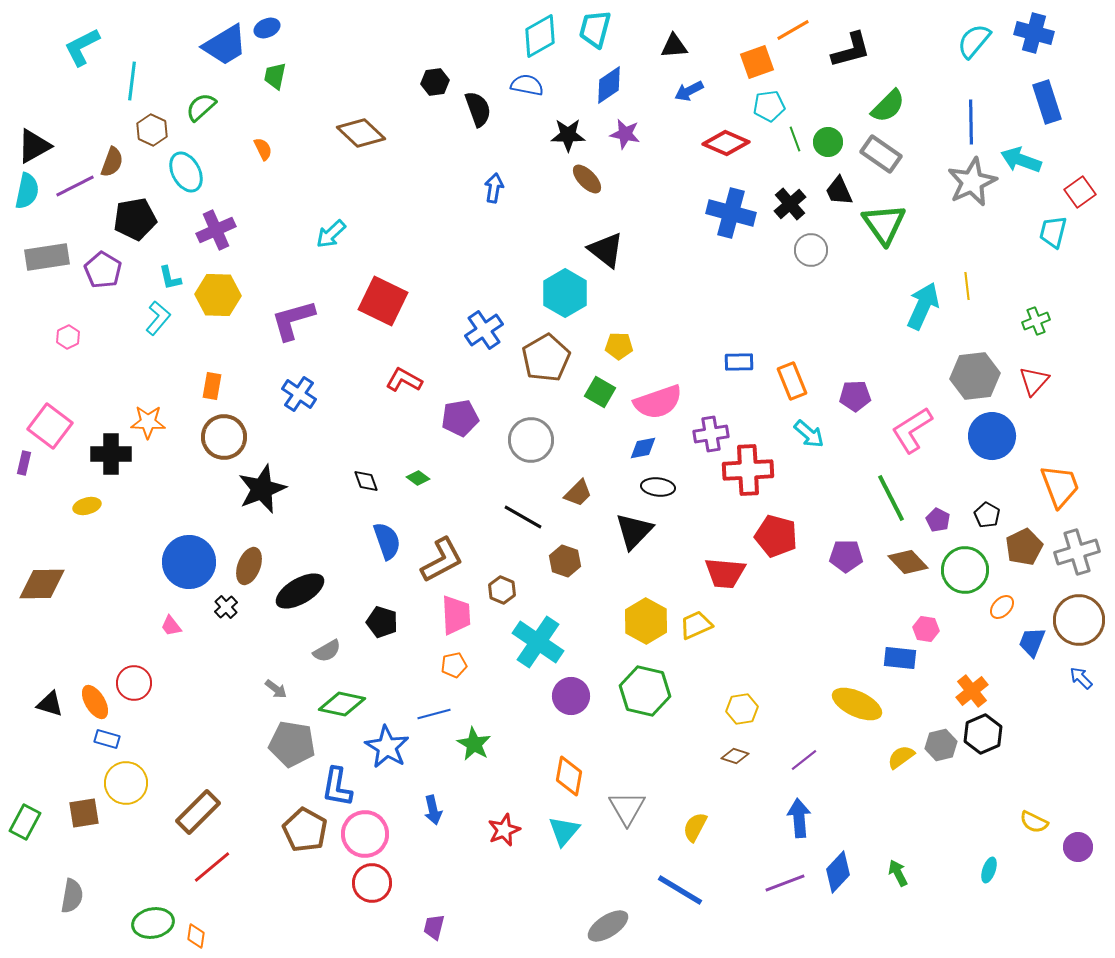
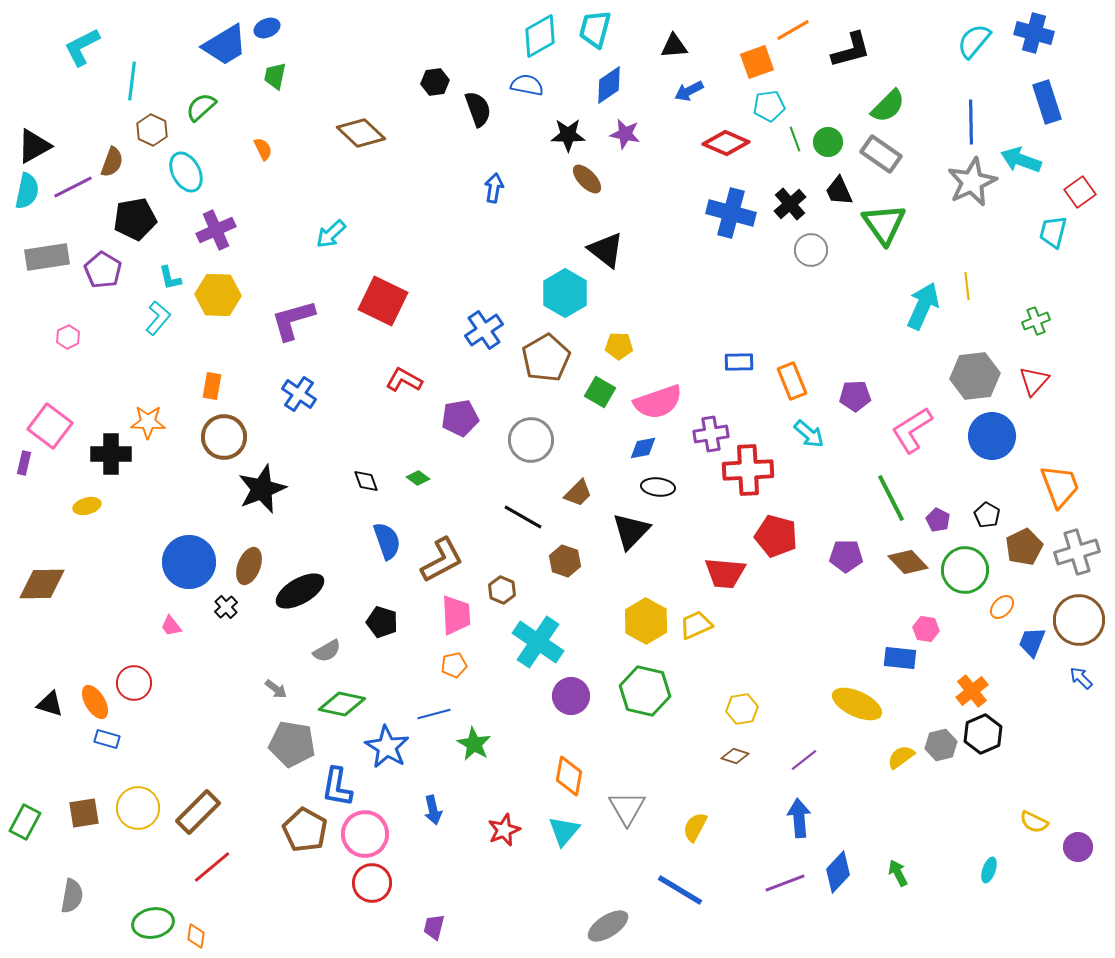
purple line at (75, 186): moved 2 px left, 1 px down
black triangle at (634, 531): moved 3 px left
yellow circle at (126, 783): moved 12 px right, 25 px down
